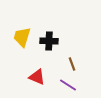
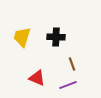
black cross: moved 7 px right, 4 px up
red triangle: moved 1 px down
purple line: rotated 54 degrees counterclockwise
